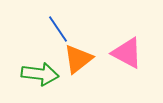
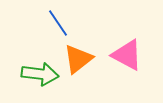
blue line: moved 6 px up
pink triangle: moved 2 px down
